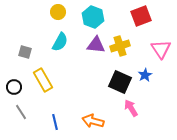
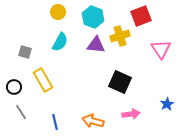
yellow cross: moved 10 px up
blue star: moved 22 px right, 29 px down
pink arrow: moved 6 px down; rotated 114 degrees clockwise
